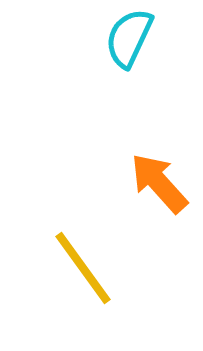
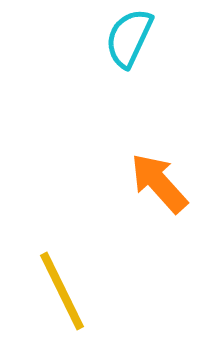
yellow line: moved 21 px left, 23 px down; rotated 10 degrees clockwise
